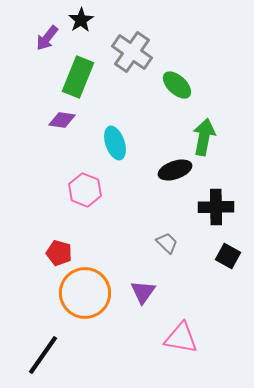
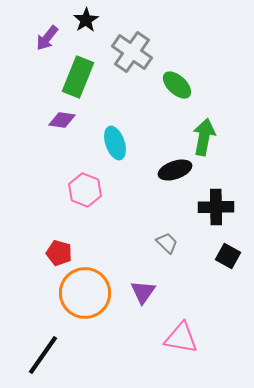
black star: moved 5 px right
